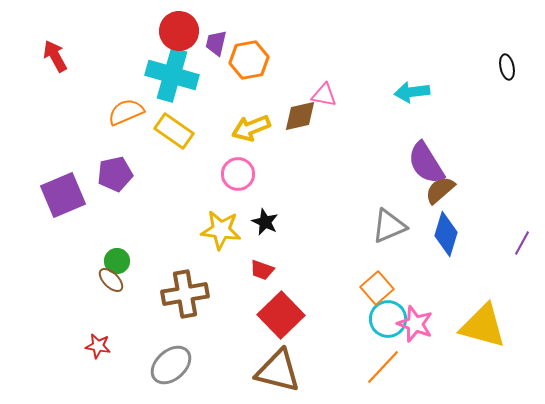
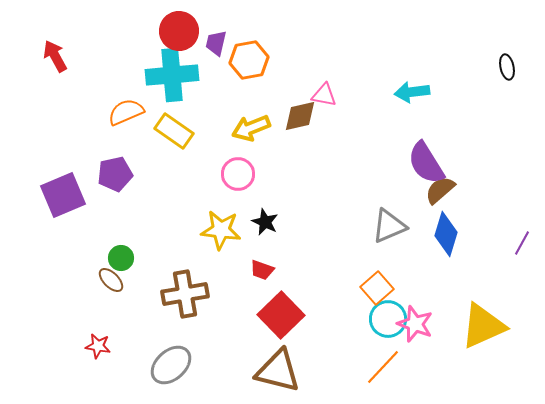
cyan cross: rotated 21 degrees counterclockwise
green circle: moved 4 px right, 3 px up
yellow triangle: rotated 39 degrees counterclockwise
